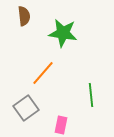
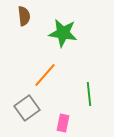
orange line: moved 2 px right, 2 px down
green line: moved 2 px left, 1 px up
gray square: moved 1 px right
pink rectangle: moved 2 px right, 2 px up
